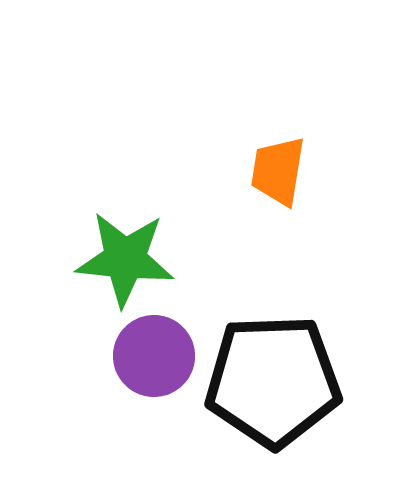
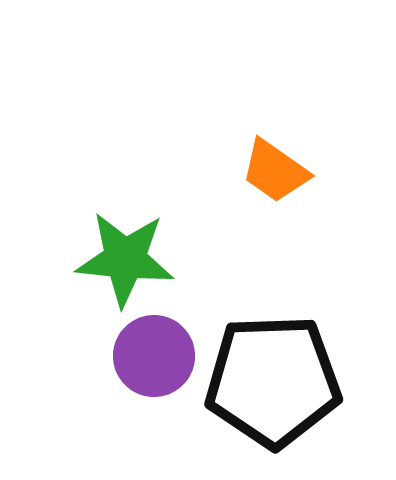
orange trapezoid: moved 3 px left; rotated 64 degrees counterclockwise
